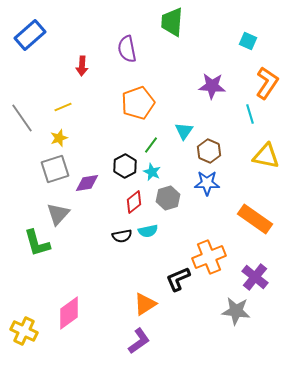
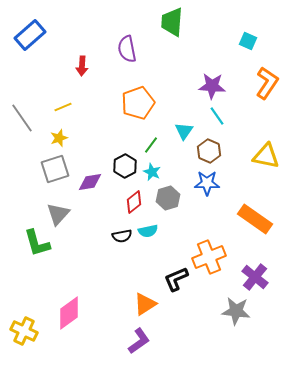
cyan line: moved 33 px left, 2 px down; rotated 18 degrees counterclockwise
purple diamond: moved 3 px right, 1 px up
black L-shape: moved 2 px left
